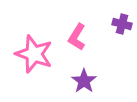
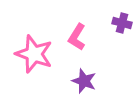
purple cross: moved 1 px up
purple star: rotated 15 degrees counterclockwise
